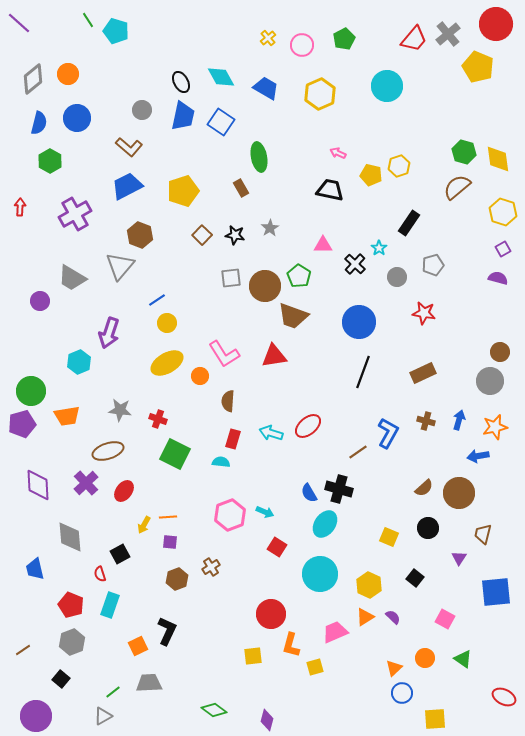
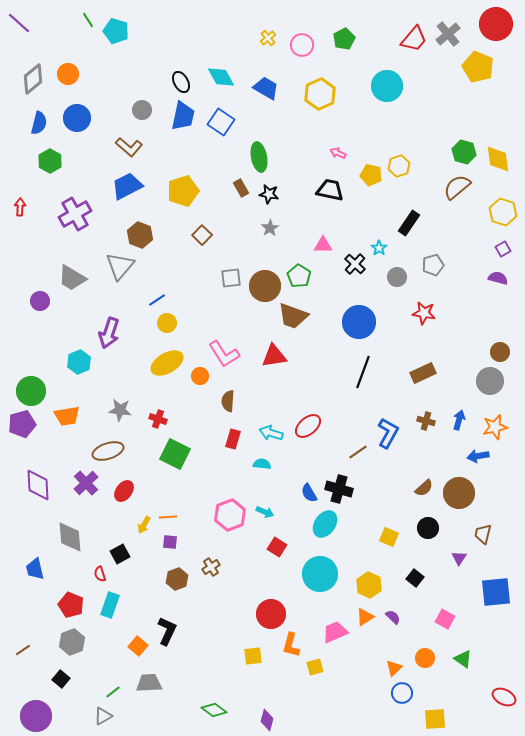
black star at (235, 235): moved 34 px right, 41 px up
cyan semicircle at (221, 462): moved 41 px right, 2 px down
orange square at (138, 646): rotated 24 degrees counterclockwise
